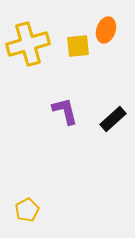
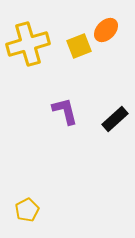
orange ellipse: rotated 25 degrees clockwise
yellow square: moved 1 px right; rotated 15 degrees counterclockwise
black rectangle: moved 2 px right
